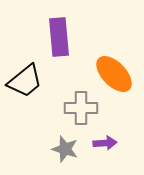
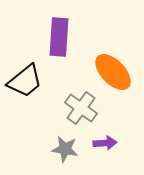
purple rectangle: rotated 9 degrees clockwise
orange ellipse: moved 1 px left, 2 px up
gray cross: rotated 36 degrees clockwise
gray star: rotated 8 degrees counterclockwise
